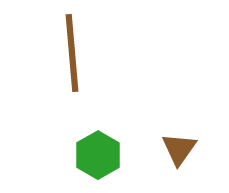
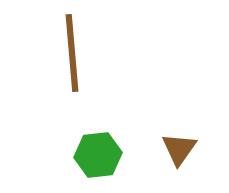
green hexagon: rotated 24 degrees clockwise
